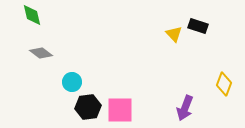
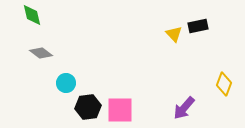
black rectangle: rotated 30 degrees counterclockwise
cyan circle: moved 6 px left, 1 px down
purple arrow: moved 1 px left; rotated 20 degrees clockwise
